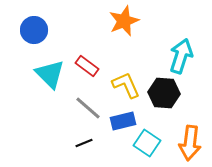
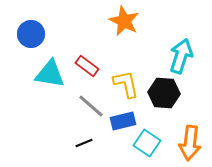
orange star: rotated 24 degrees counterclockwise
blue circle: moved 3 px left, 4 px down
cyan triangle: rotated 36 degrees counterclockwise
yellow L-shape: moved 1 px up; rotated 12 degrees clockwise
gray line: moved 3 px right, 2 px up
